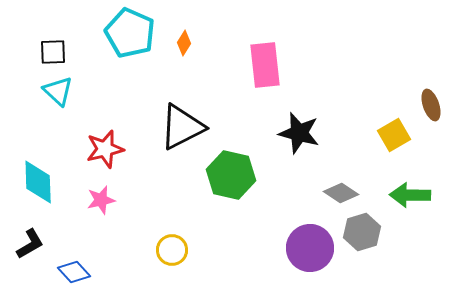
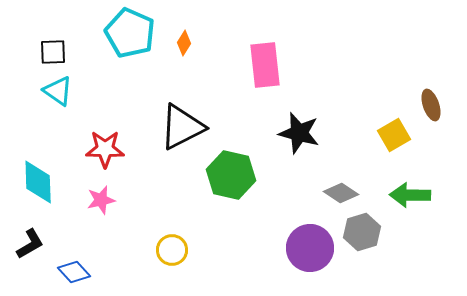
cyan triangle: rotated 8 degrees counterclockwise
red star: rotated 15 degrees clockwise
